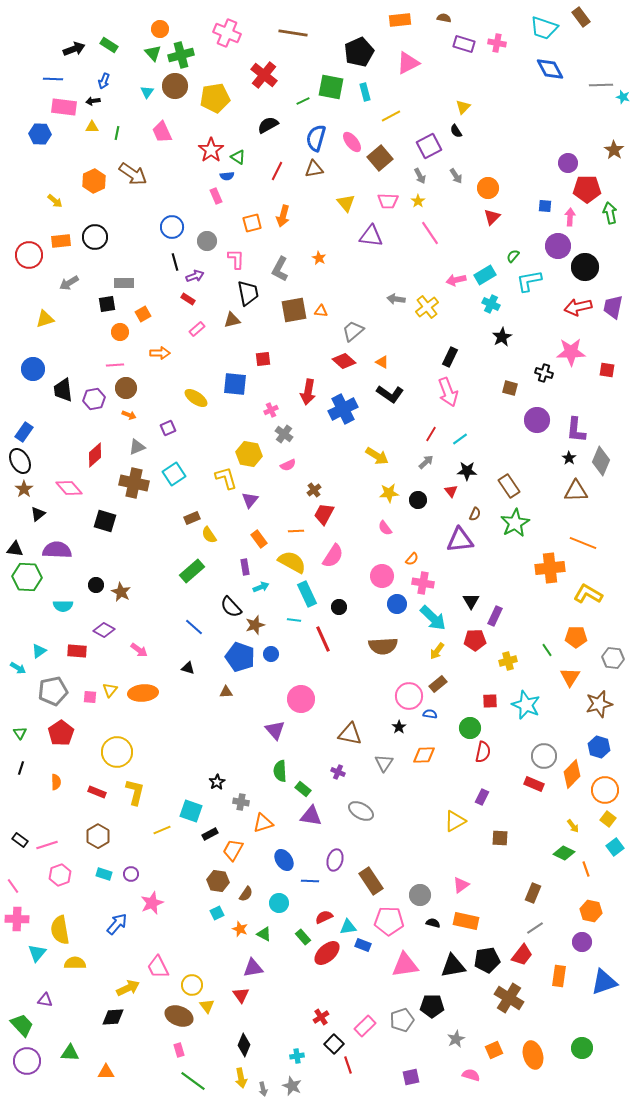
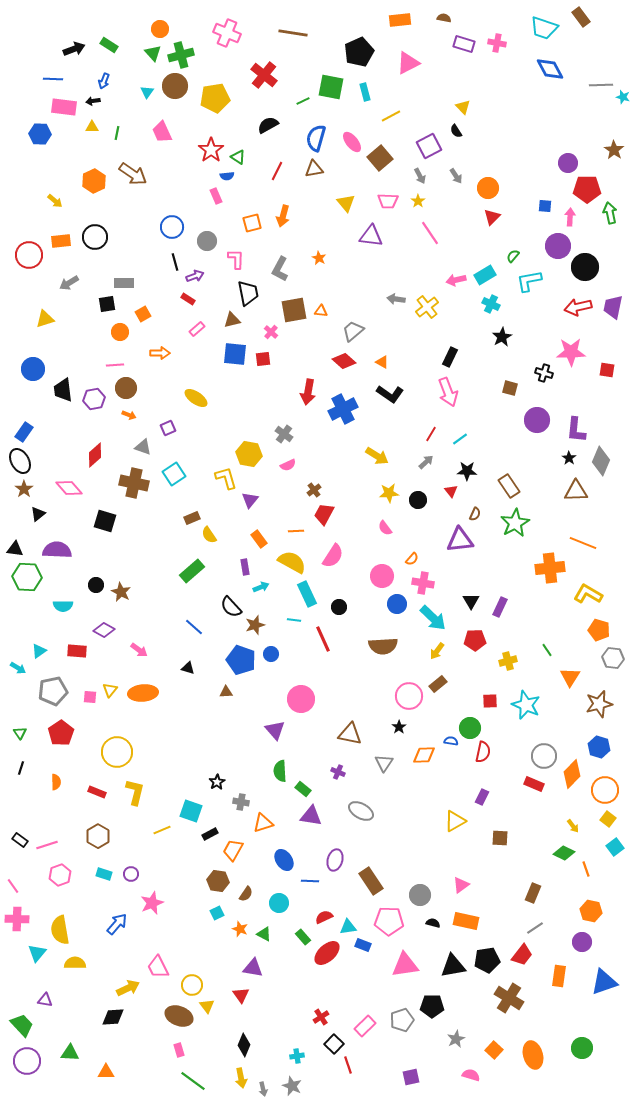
yellow triangle at (463, 107): rotated 28 degrees counterclockwise
blue square at (235, 384): moved 30 px up
pink cross at (271, 410): moved 78 px up; rotated 24 degrees counterclockwise
gray triangle at (137, 447): moved 6 px right; rotated 42 degrees clockwise
purple rectangle at (495, 616): moved 5 px right, 9 px up
orange pentagon at (576, 637): moved 23 px right, 7 px up; rotated 15 degrees clockwise
blue pentagon at (240, 657): moved 1 px right, 3 px down
blue semicircle at (430, 714): moved 21 px right, 27 px down
purple triangle at (253, 968): rotated 20 degrees clockwise
orange square at (494, 1050): rotated 24 degrees counterclockwise
